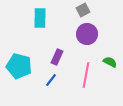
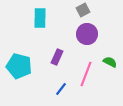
pink line: moved 1 px up; rotated 10 degrees clockwise
blue line: moved 10 px right, 9 px down
